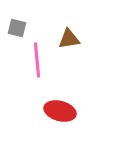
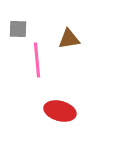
gray square: moved 1 px right, 1 px down; rotated 12 degrees counterclockwise
